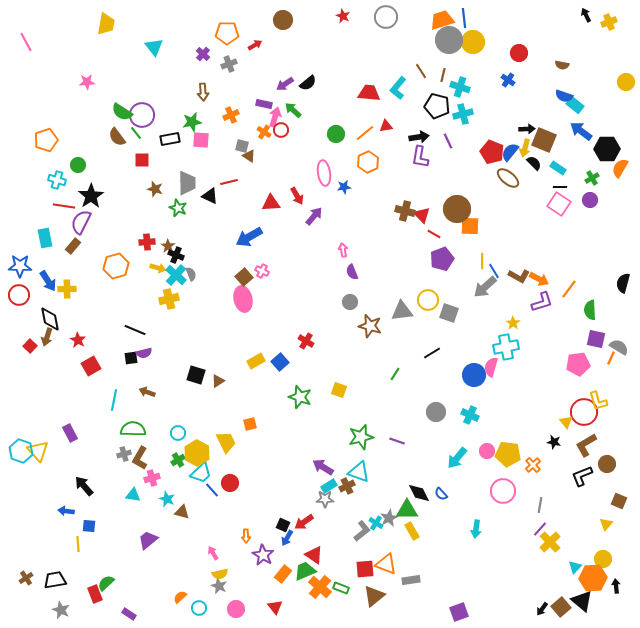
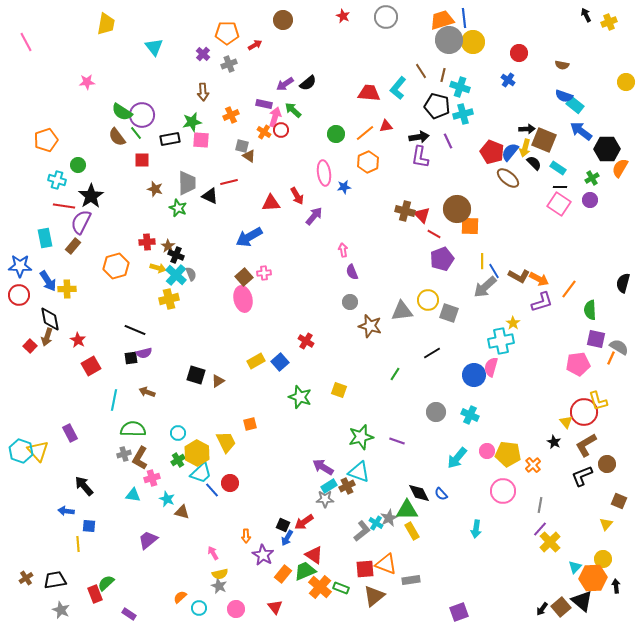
pink cross at (262, 271): moved 2 px right, 2 px down; rotated 32 degrees counterclockwise
cyan cross at (506, 347): moved 5 px left, 6 px up
black star at (554, 442): rotated 16 degrees clockwise
